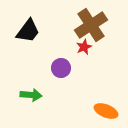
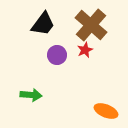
brown cross: rotated 16 degrees counterclockwise
black trapezoid: moved 15 px right, 7 px up
red star: moved 1 px right, 3 px down
purple circle: moved 4 px left, 13 px up
